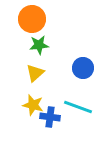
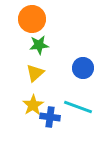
yellow star: rotated 25 degrees clockwise
